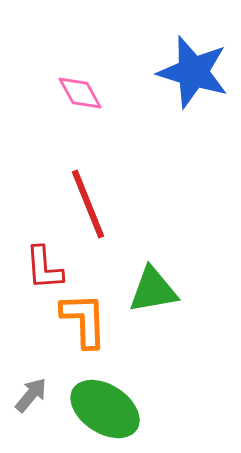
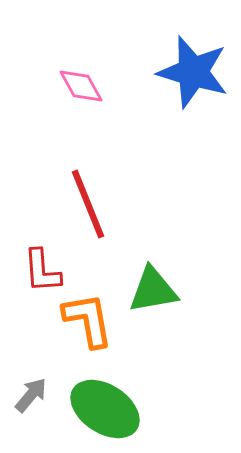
pink diamond: moved 1 px right, 7 px up
red L-shape: moved 2 px left, 3 px down
orange L-shape: moved 4 px right; rotated 8 degrees counterclockwise
